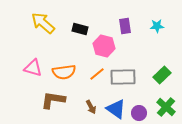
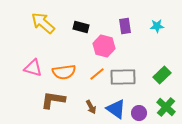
black rectangle: moved 1 px right, 2 px up
